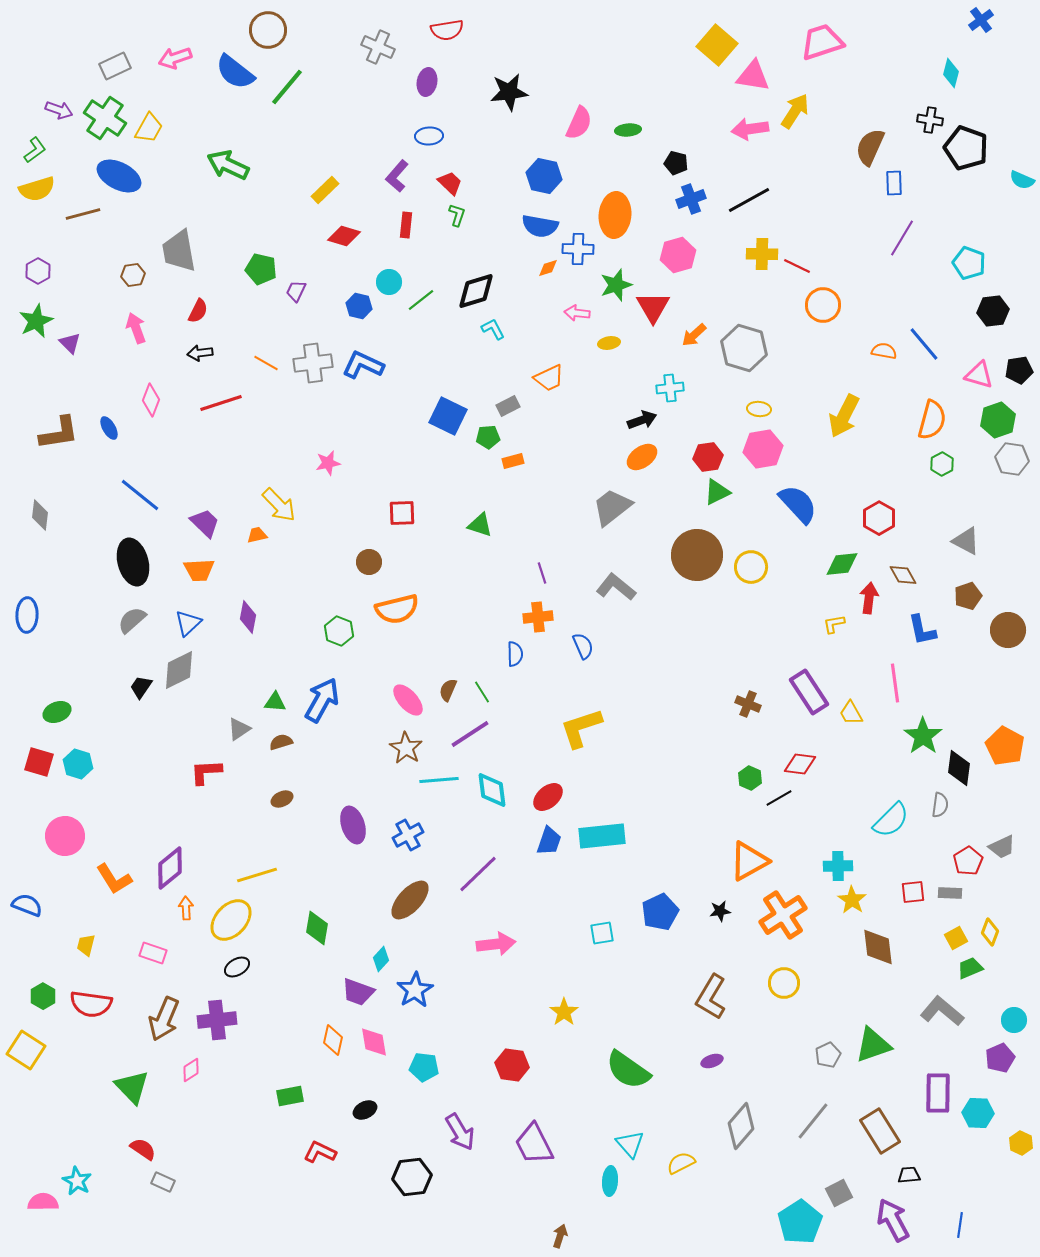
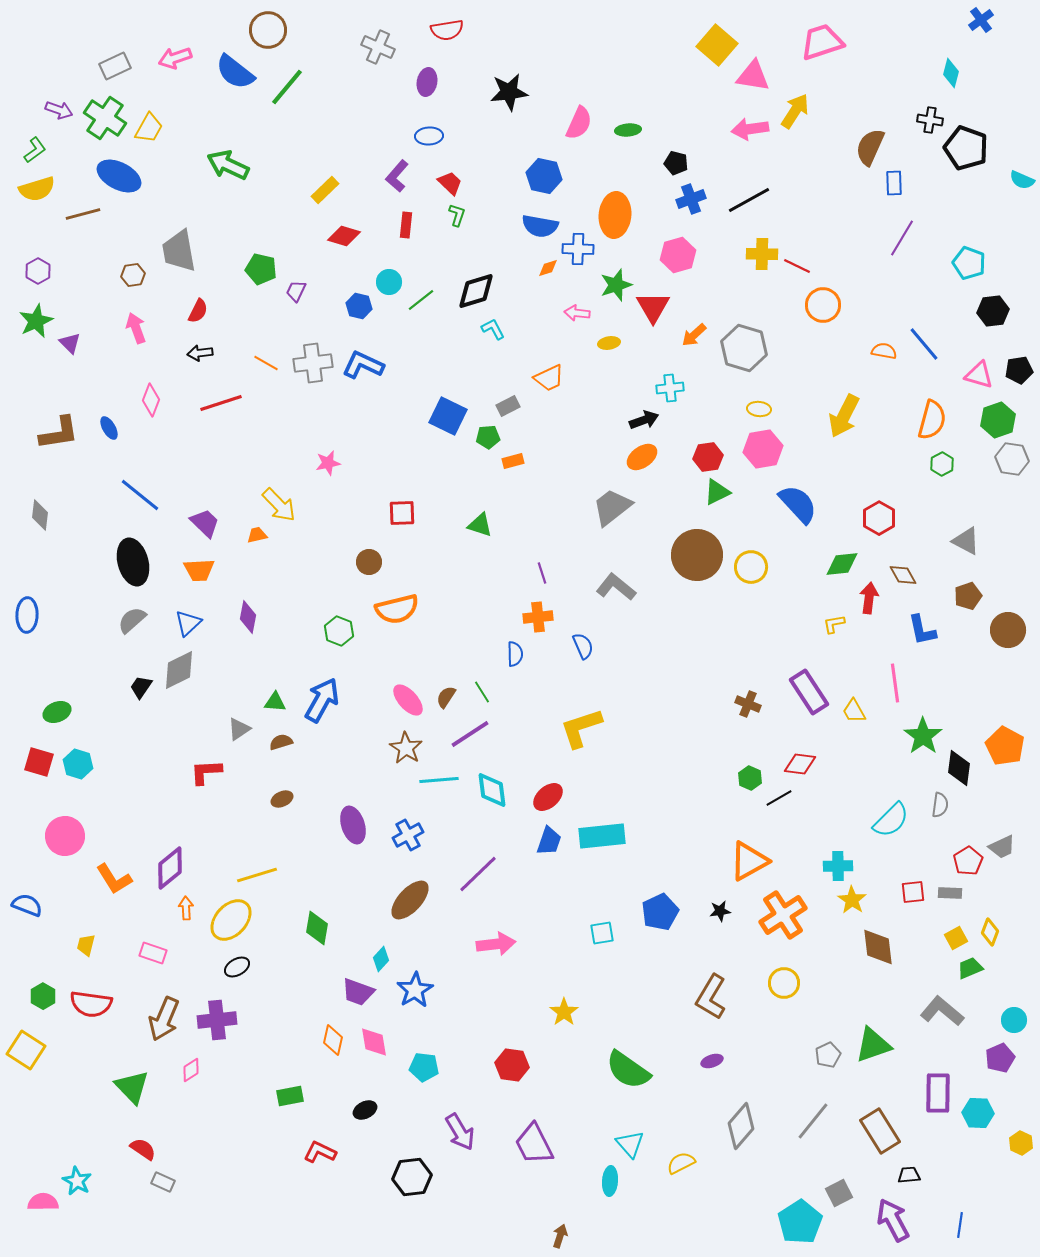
black arrow at (642, 420): moved 2 px right
brown semicircle at (448, 690): moved 2 px left, 7 px down; rotated 10 degrees clockwise
yellow trapezoid at (851, 713): moved 3 px right, 2 px up
